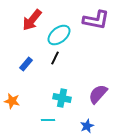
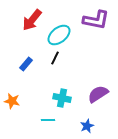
purple semicircle: rotated 15 degrees clockwise
